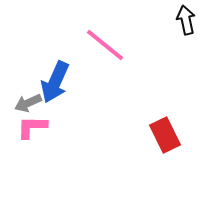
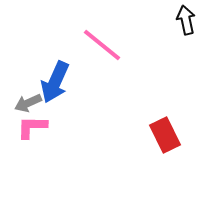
pink line: moved 3 px left
